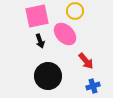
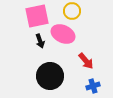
yellow circle: moved 3 px left
pink ellipse: moved 2 px left; rotated 20 degrees counterclockwise
black circle: moved 2 px right
